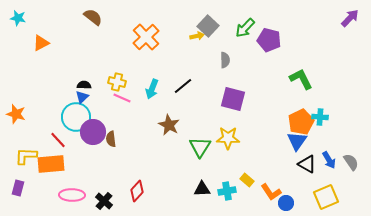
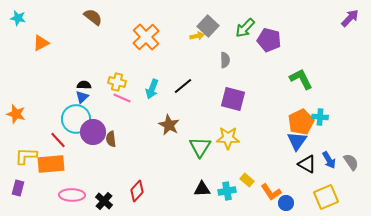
cyan circle at (76, 117): moved 2 px down
